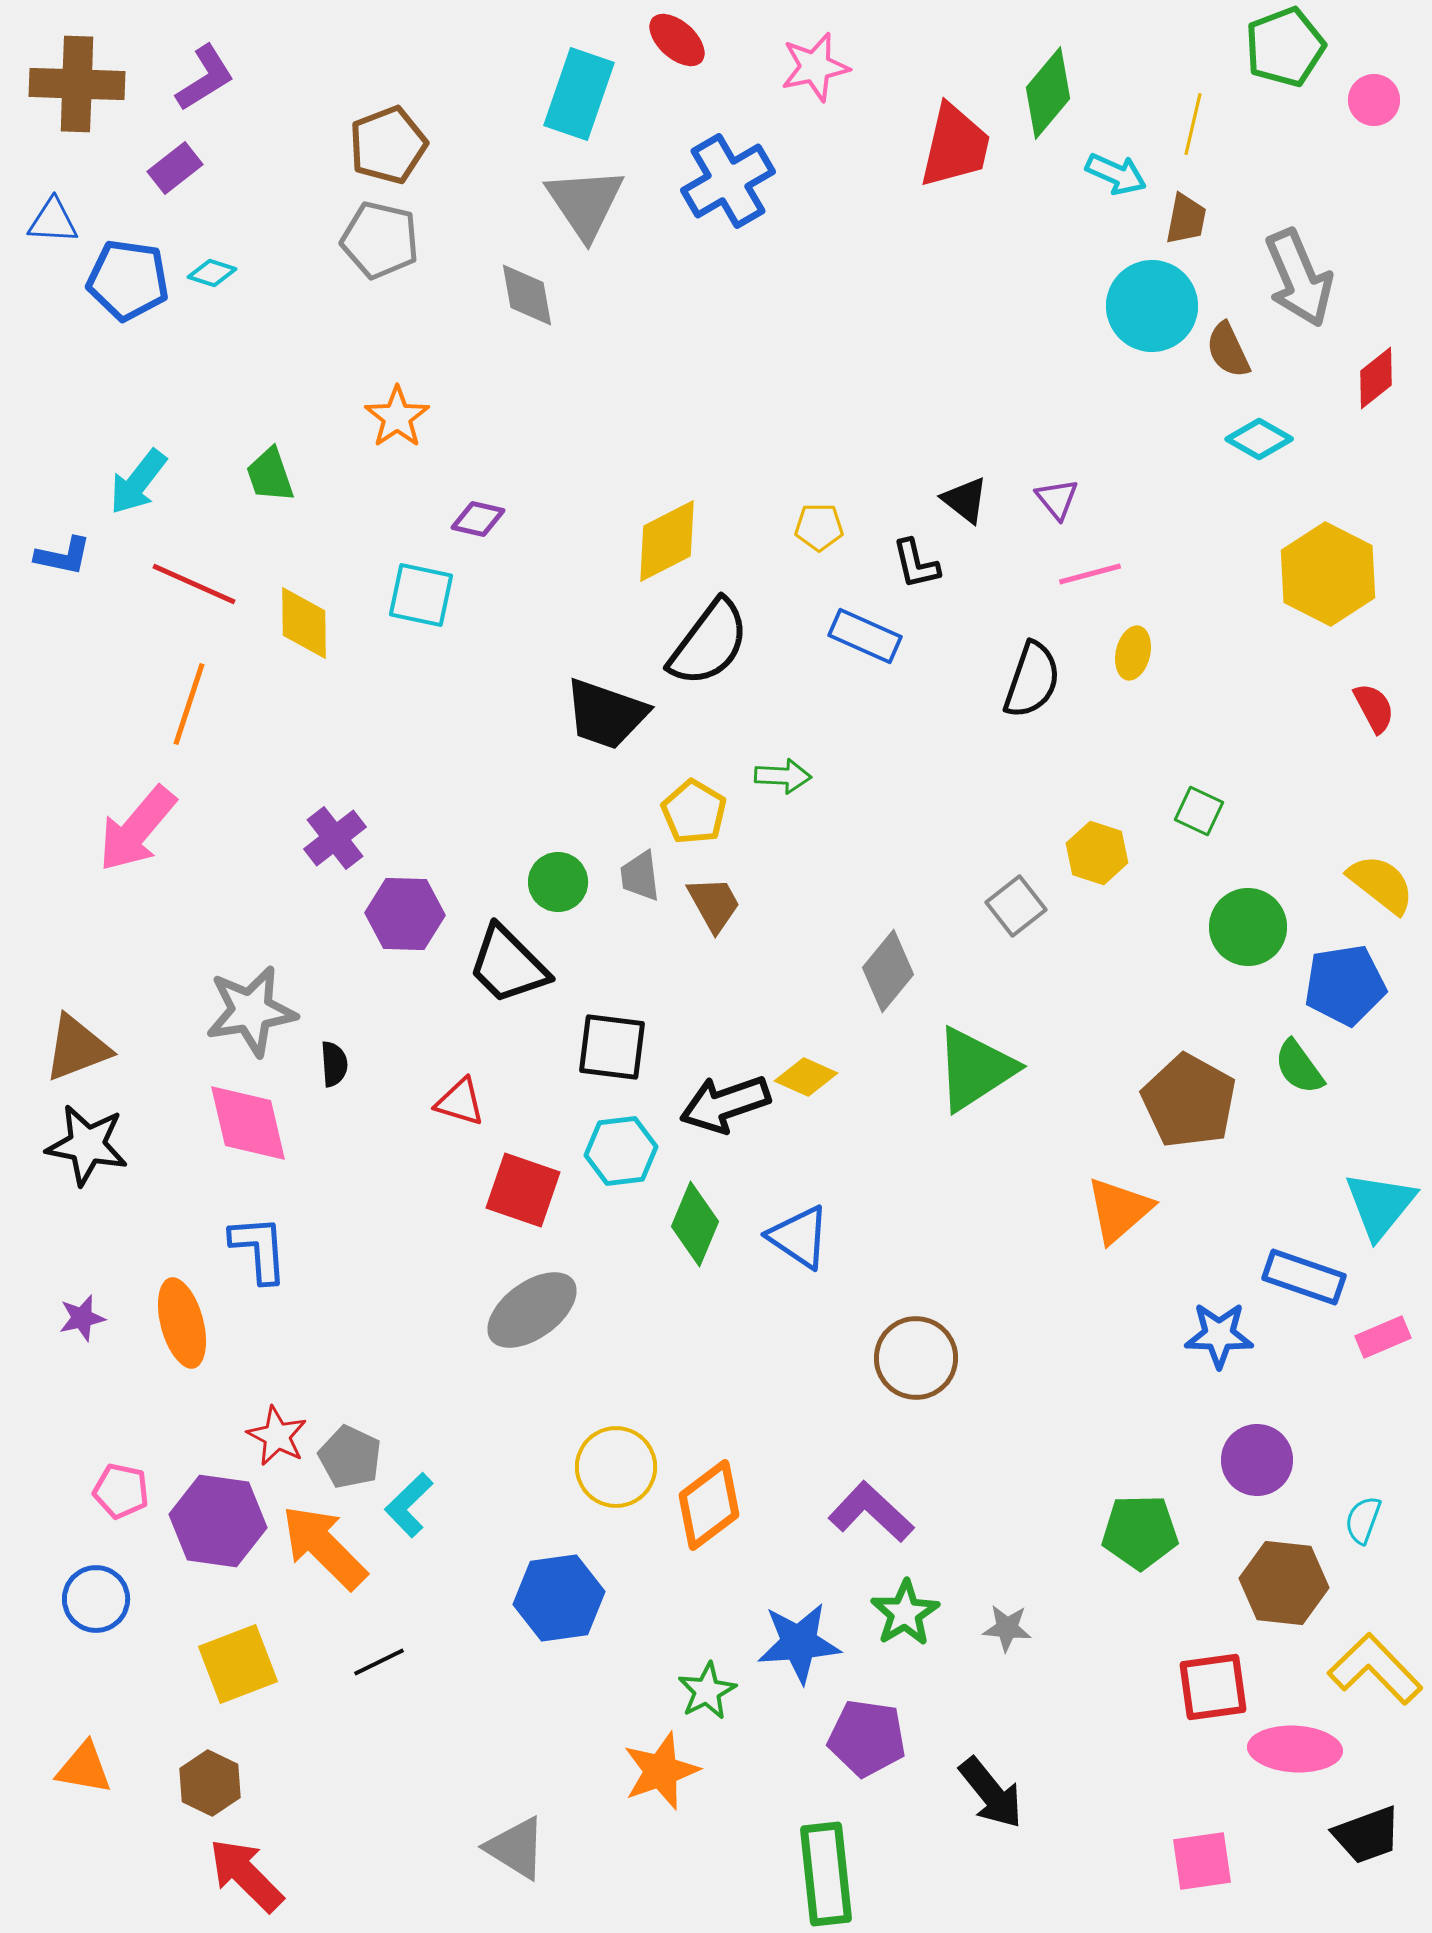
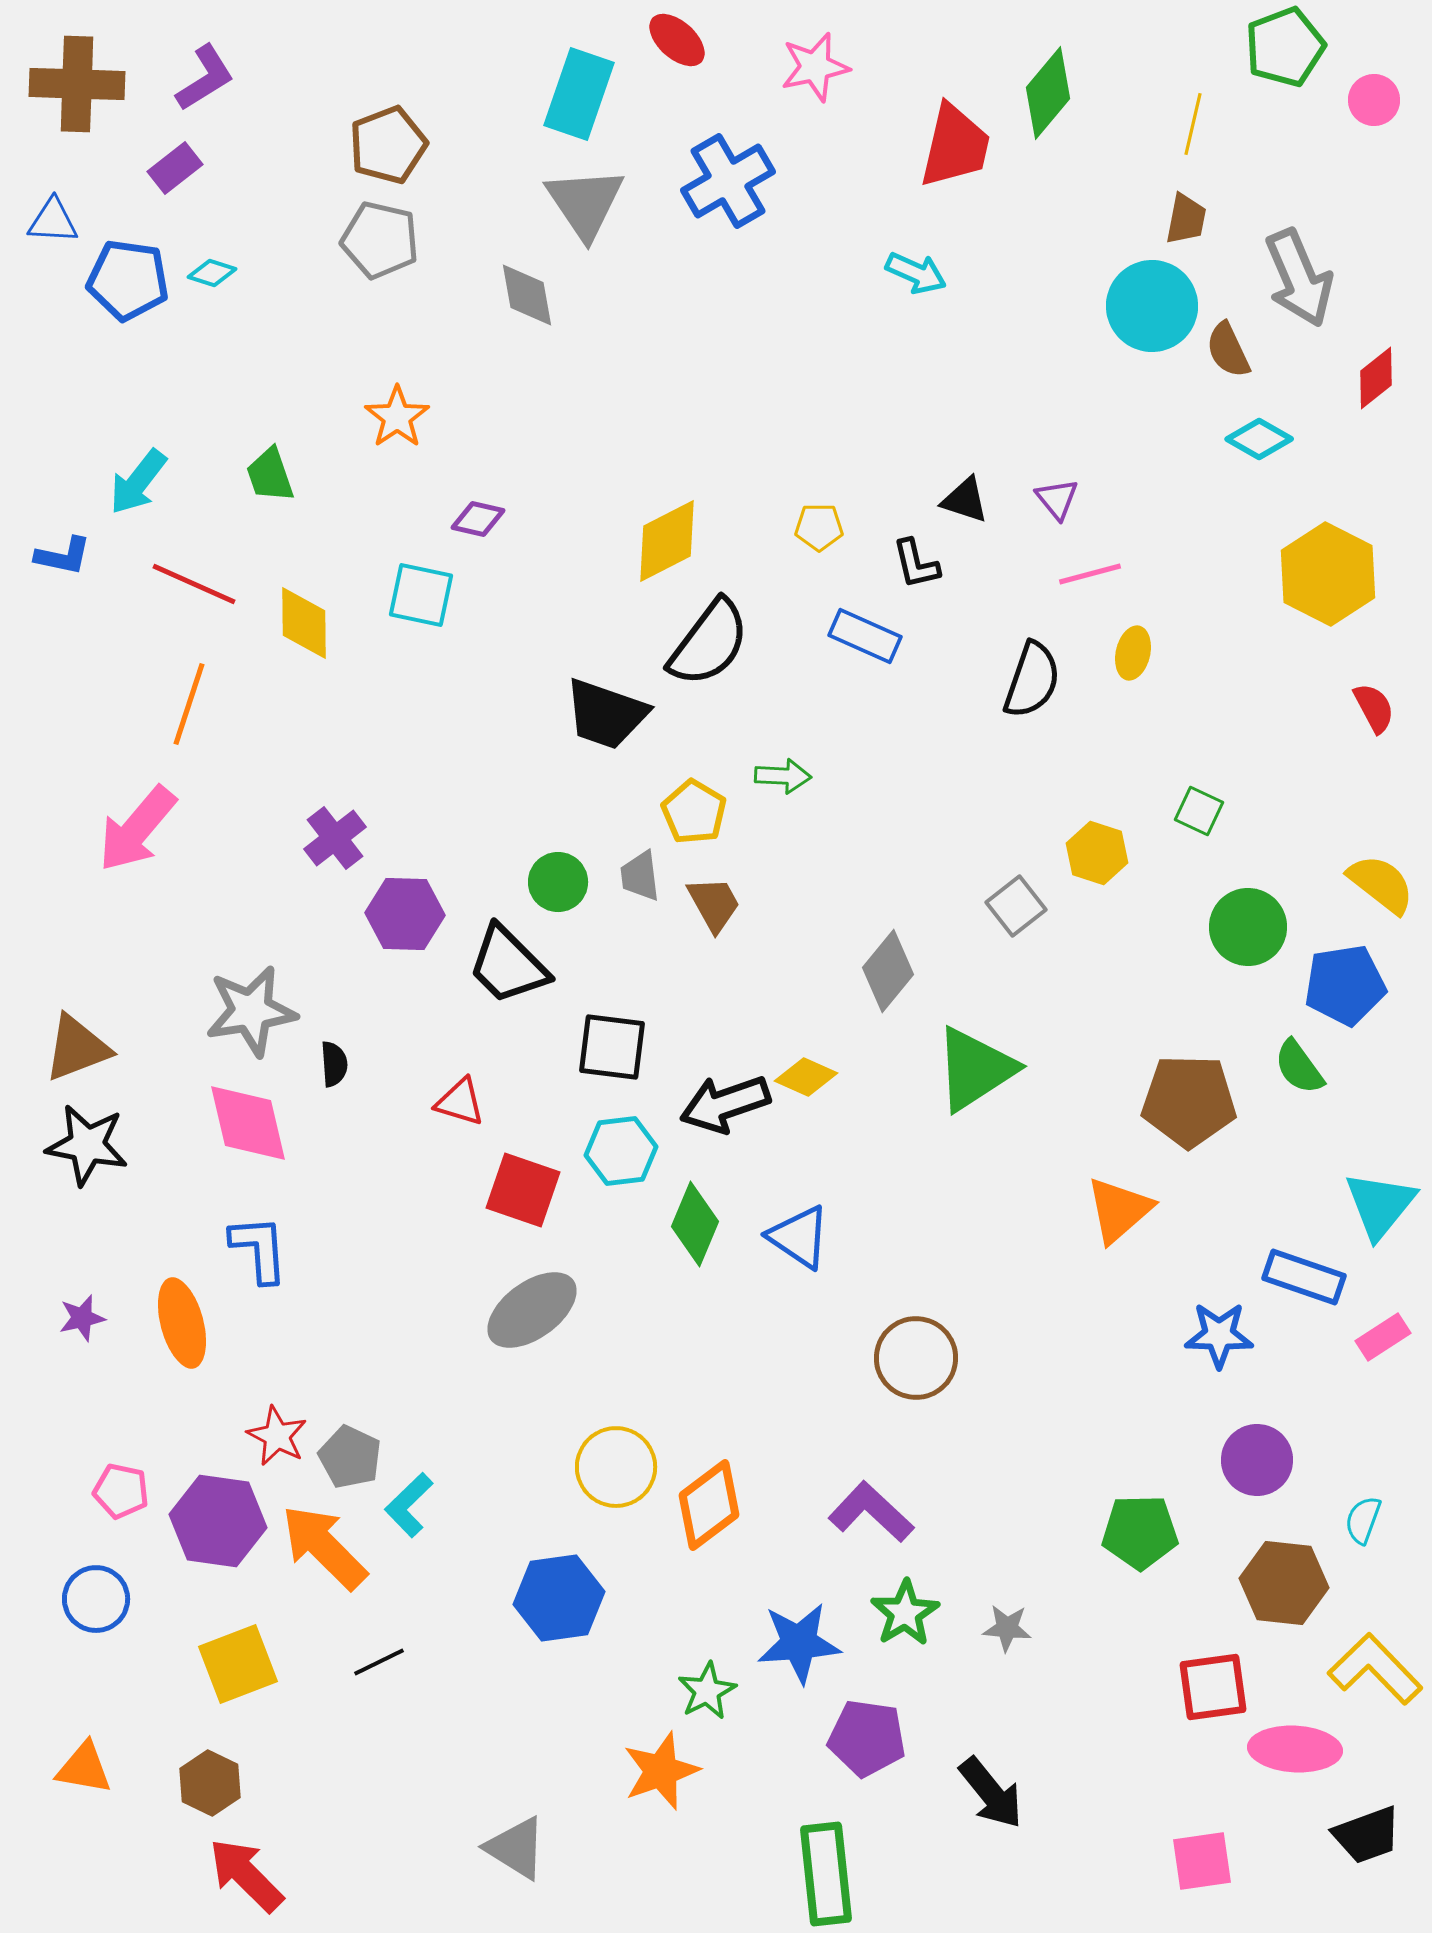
cyan arrow at (1116, 174): moved 200 px left, 99 px down
black triangle at (965, 500): rotated 20 degrees counterclockwise
brown pentagon at (1189, 1101): rotated 28 degrees counterclockwise
pink rectangle at (1383, 1337): rotated 10 degrees counterclockwise
